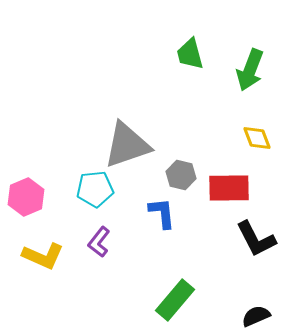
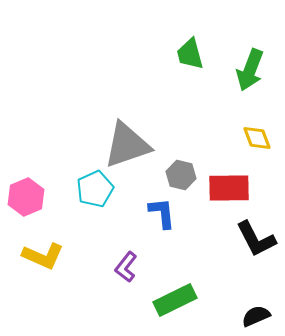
cyan pentagon: rotated 18 degrees counterclockwise
purple L-shape: moved 27 px right, 25 px down
green rectangle: rotated 24 degrees clockwise
